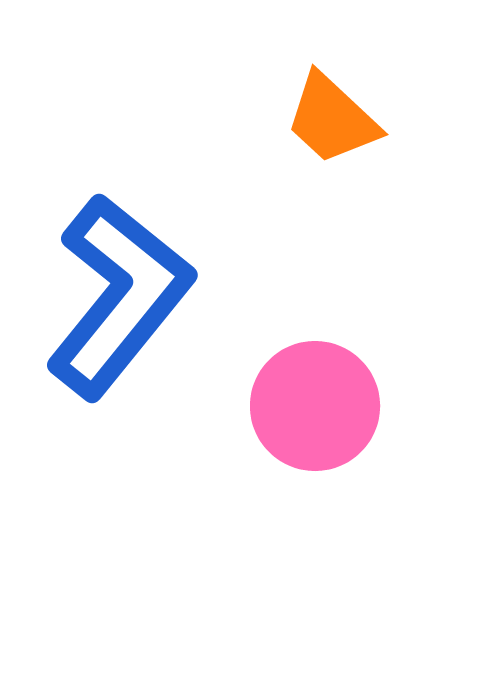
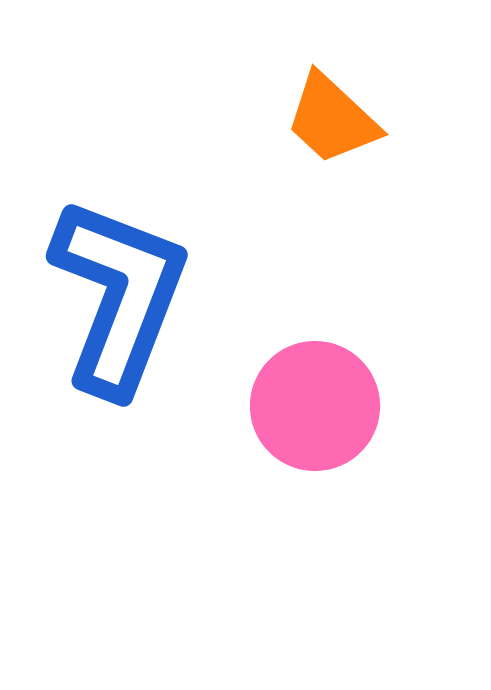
blue L-shape: rotated 18 degrees counterclockwise
